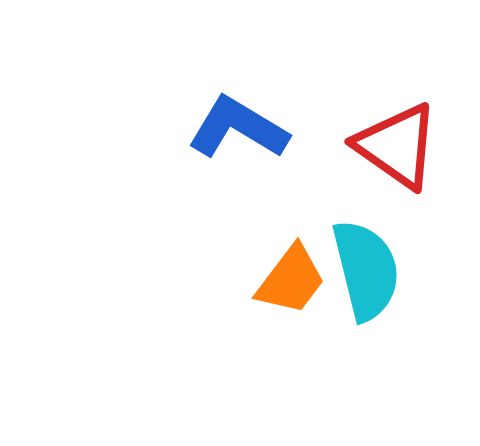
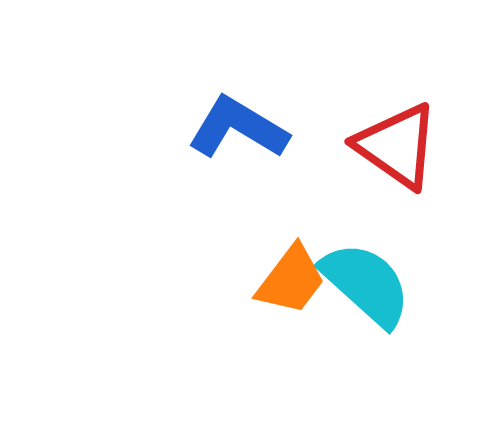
cyan semicircle: moved 14 px down; rotated 34 degrees counterclockwise
